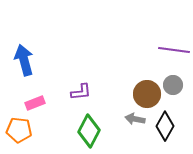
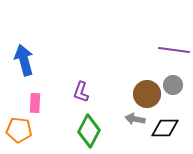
purple L-shape: rotated 115 degrees clockwise
pink rectangle: rotated 66 degrees counterclockwise
black diamond: moved 2 px down; rotated 60 degrees clockwise
